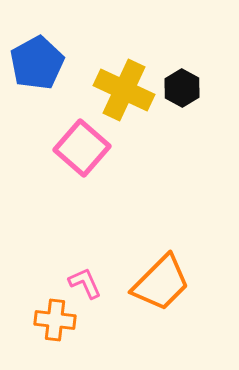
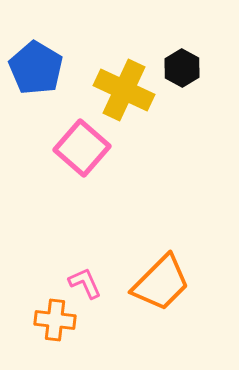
blue pentagon: moved 1 px left, 5 px down; rotated 12 degrees counterclockwise
black hexagon: moved 20 px up
